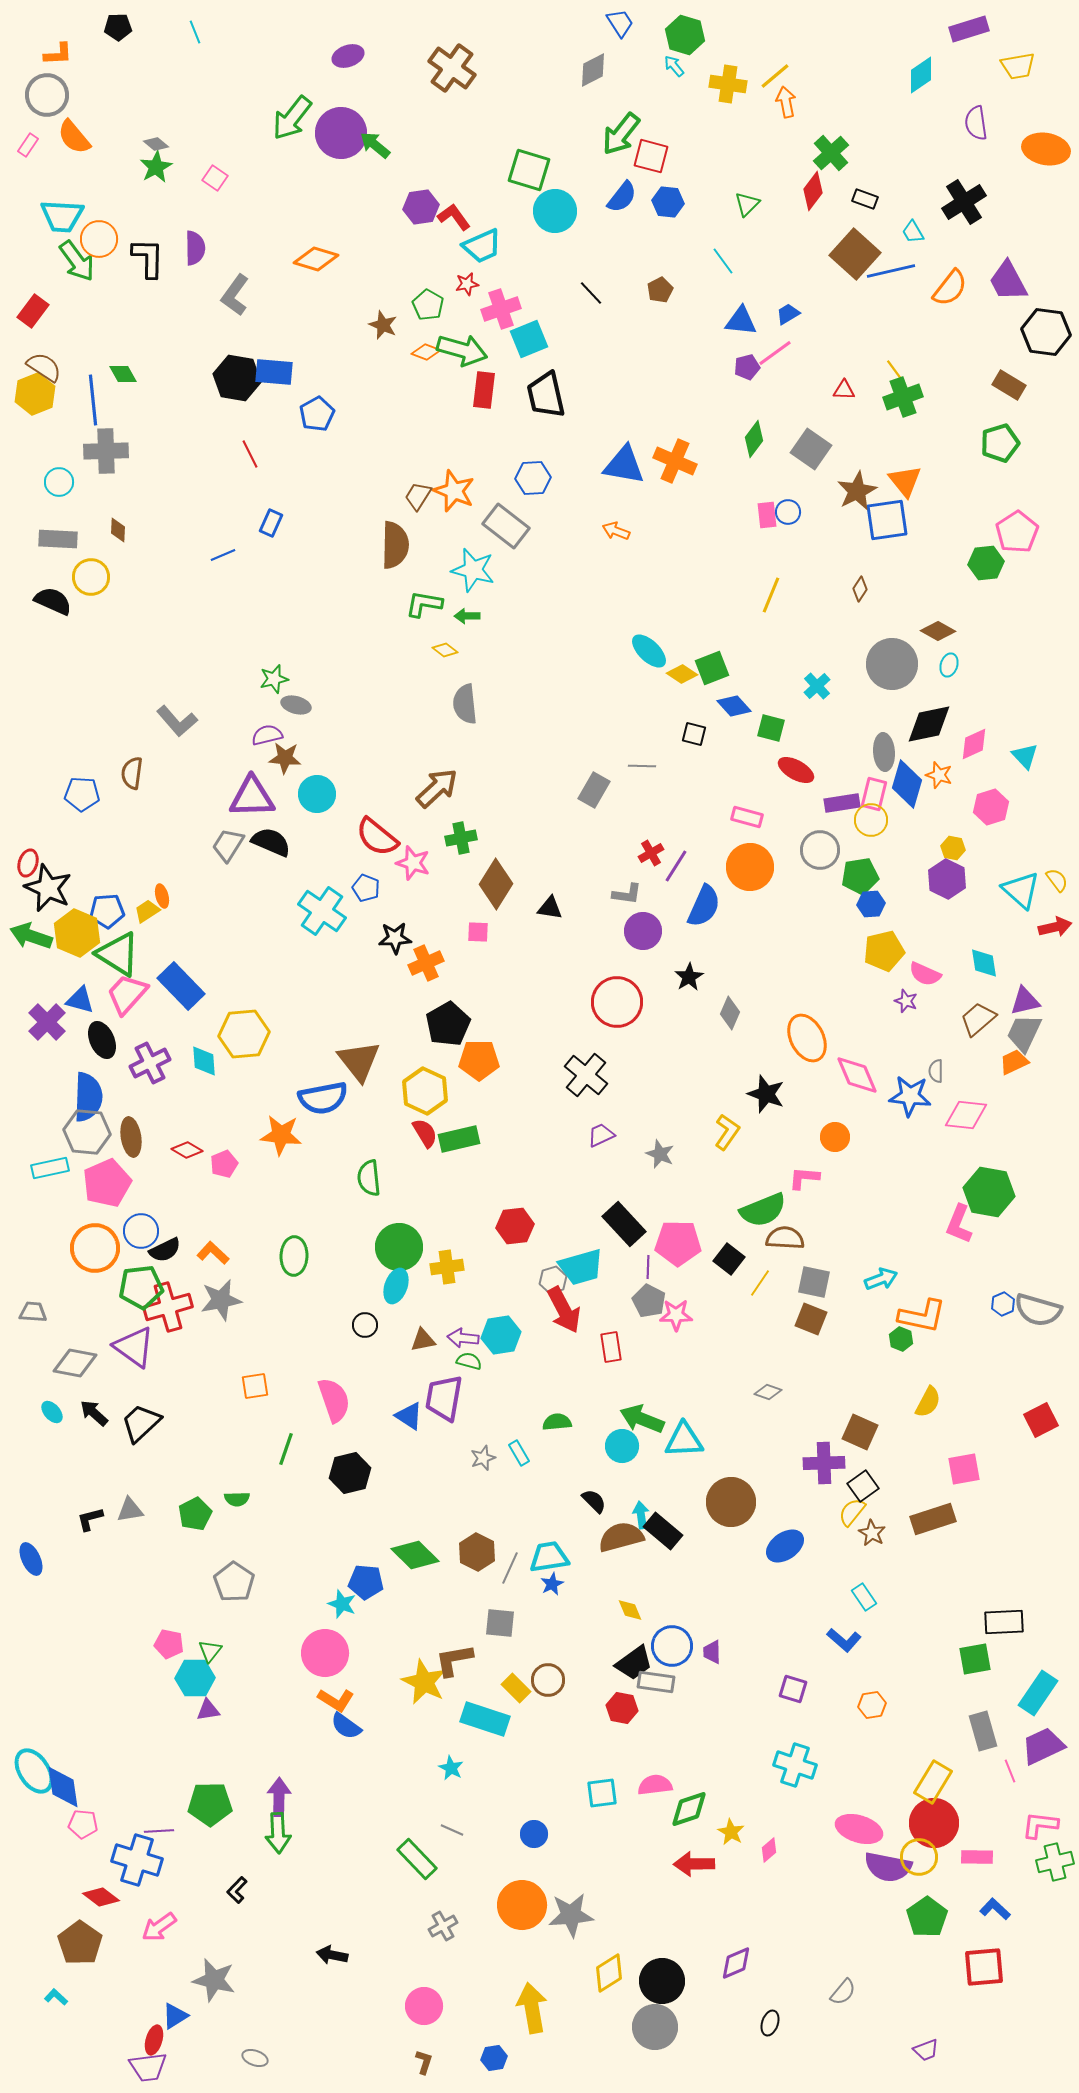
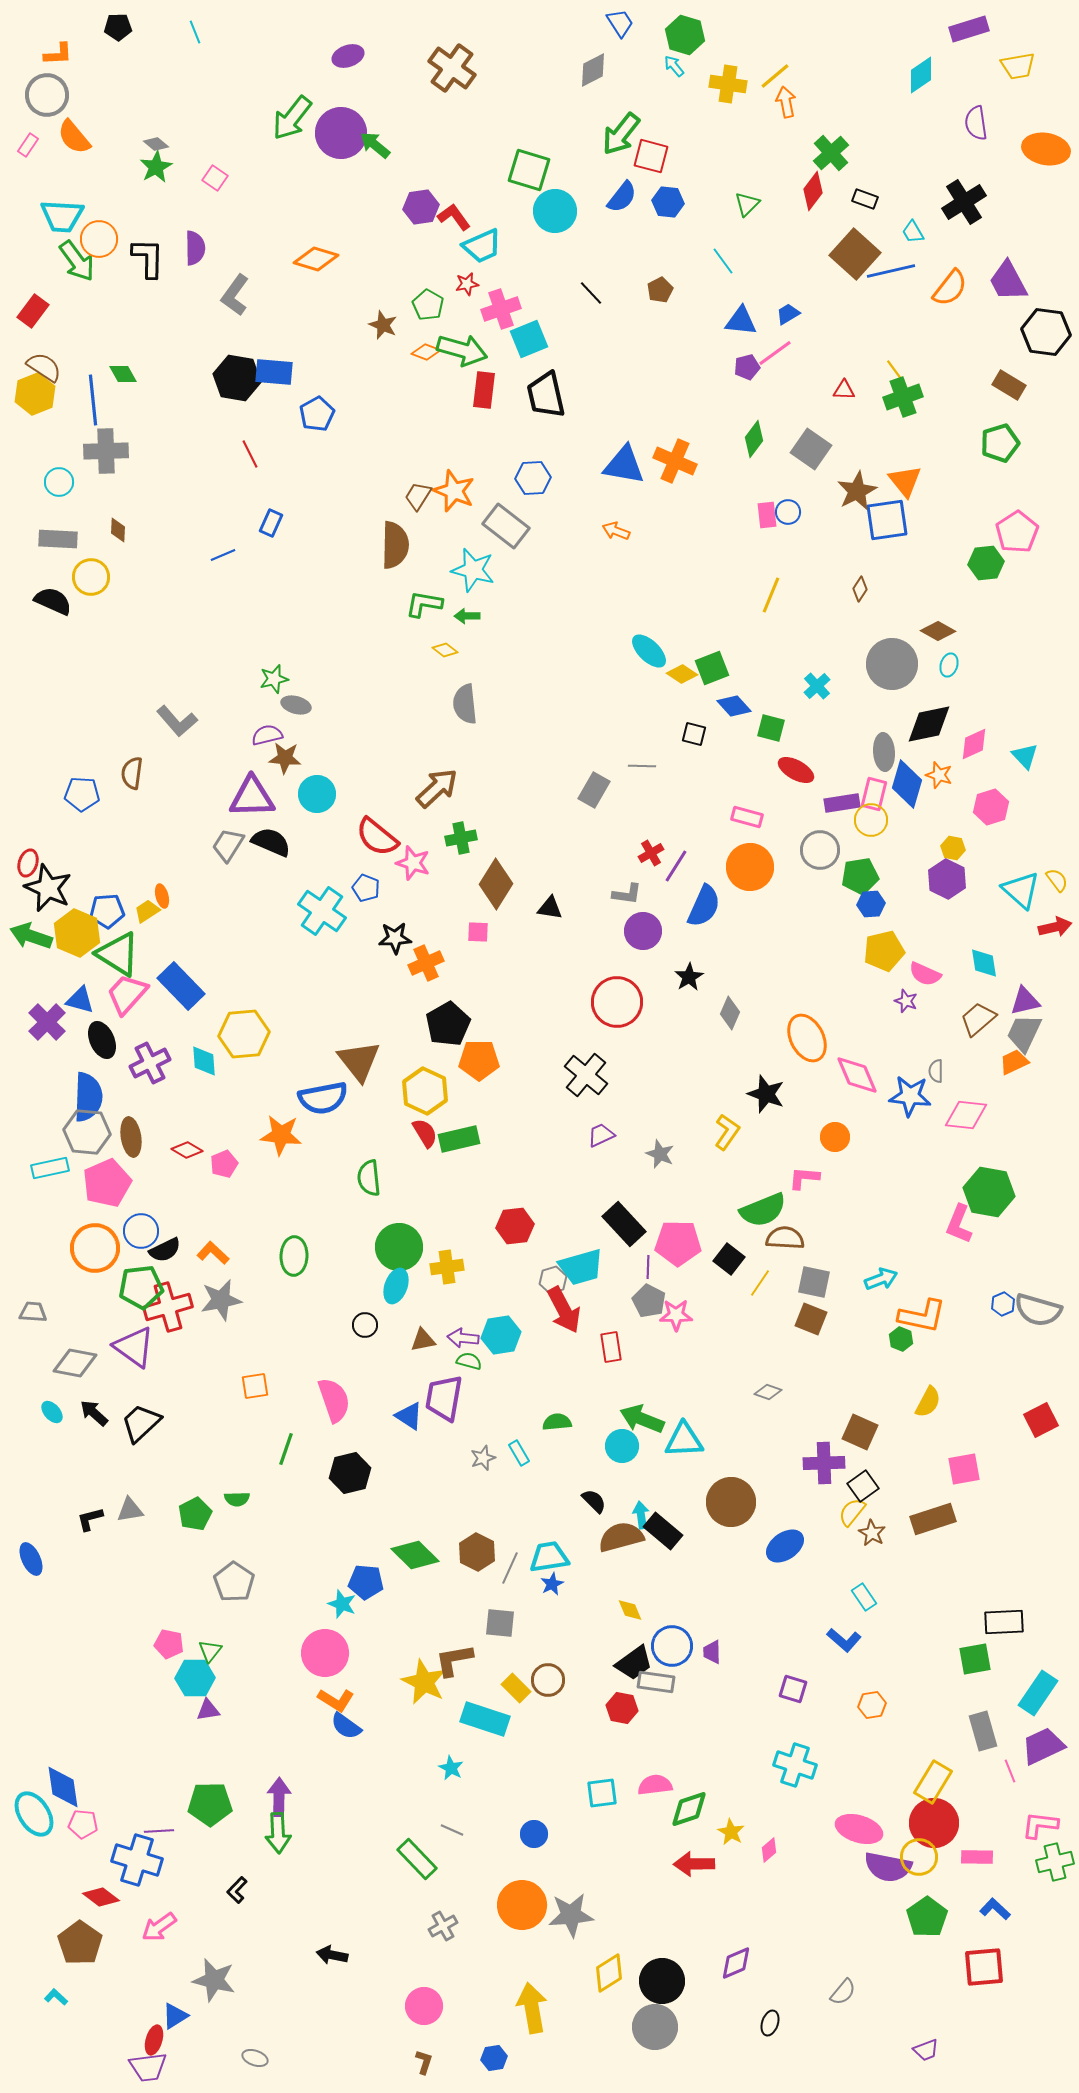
cyan ellipse at (34, 1771): moved 43 px down
